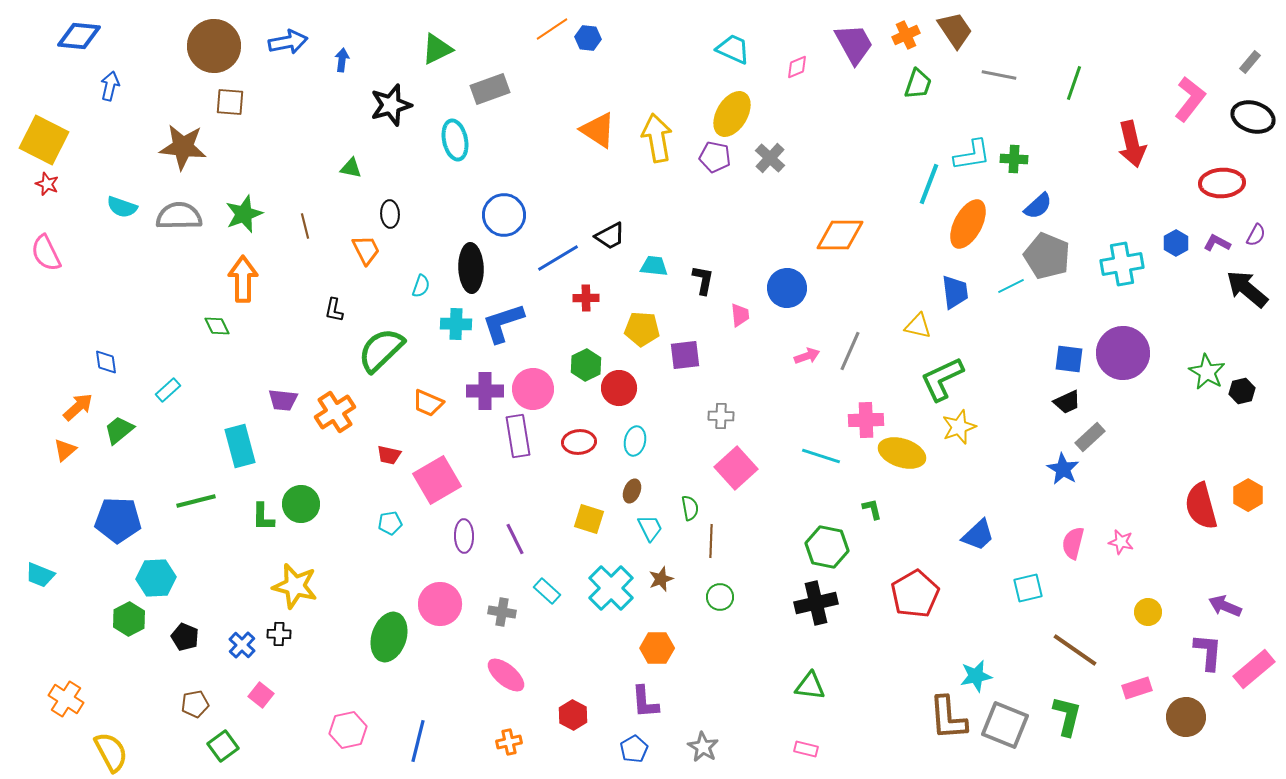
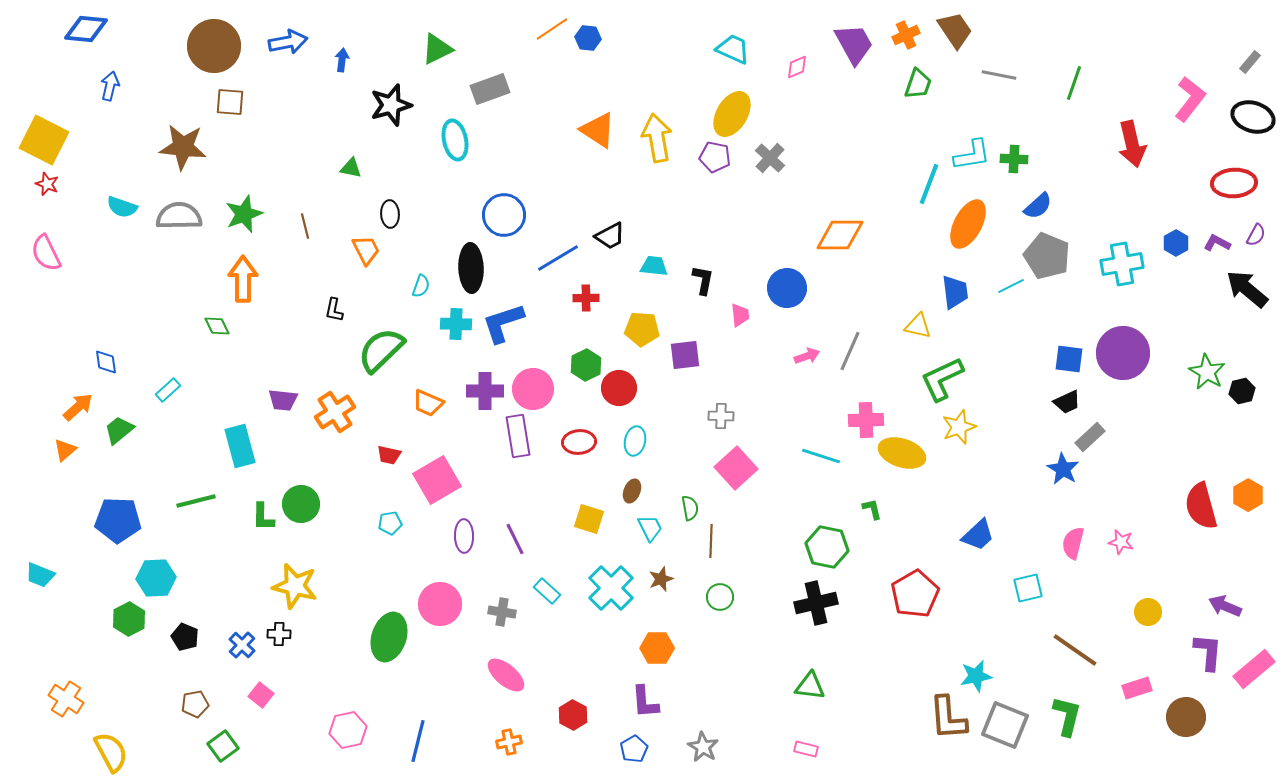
blue diamond at (79, 36): moved 7 px right, 7 px up
red ellipse at (1222, 183): moved 12 px right
